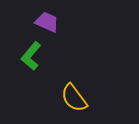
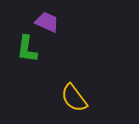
green L-shape: moved 4 px left, 7 px up; rotated 32 degrees counterclockwise
